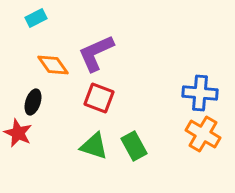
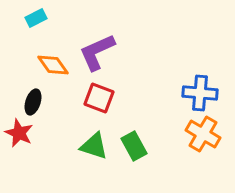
purple L-shape: moved 1 px right, 1 px up
red star: moved 1 px right
